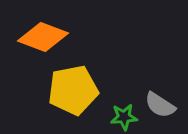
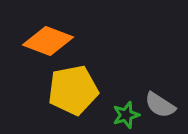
orange diamond: moved 5 px right, 4 px down
green star: moved 2 px right, 2 px up; rotated 12 degrees counterclockwise
